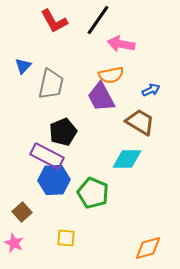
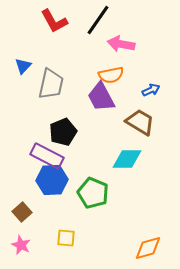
blue hexagon: moved 2 px left
pink star: moved 7 px right, 2 px down
